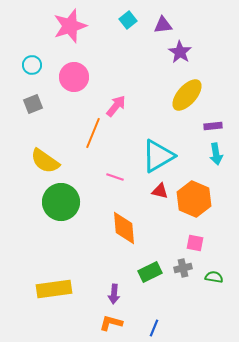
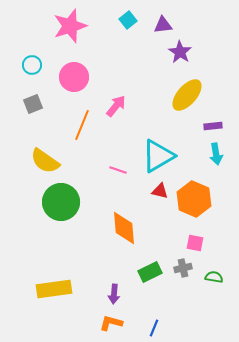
orange line: moved 11 px left, 8 px up
pink line: moved 3 px right, 7 px up
